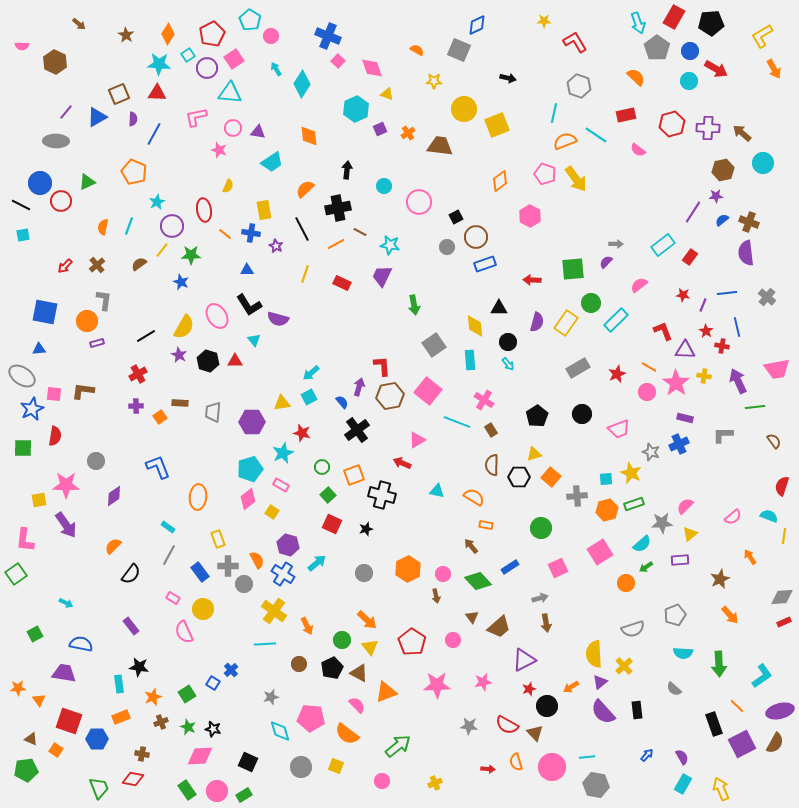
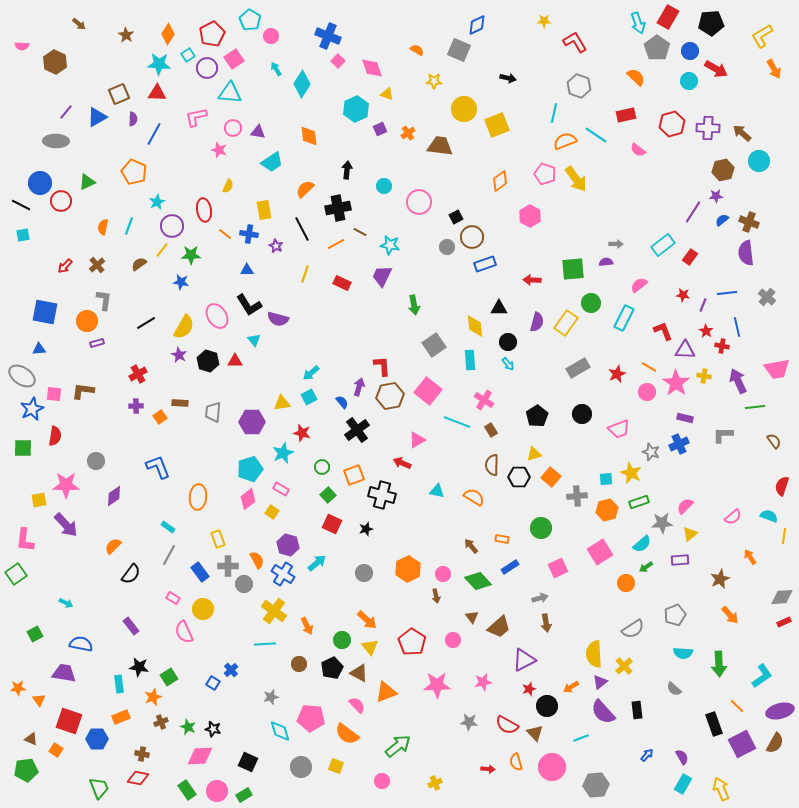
red rectangle at (674, 17): moved 6 px left
cyan circle at (763, 163): moved 4 px left, 2 px up
blue cross at (251, 233): moved 2 px left, 1 px down
brown circle at (476, 237): moved 4 px left
purple semicircle at (606, 262): rotated 40 degrees clockwise
blue star at (181, 282): rotated 14 degrees counterclockwise
cyan rectangle at (616, 320): moved 8 px right, 2 px up; rotated 20 degrees counterclockwise
black line at (146, 336): moved 13 px up
pink rectangle at (281, 485): moved 4 px down
green rectangle at (634, 504): moved 5 px right, 2 px up
purple arrow at (66, 525): rotated 8 degrees counterclockwise
orange rectangle at (486, 525): moved 16 px right, 14 px down
gray semicircle at (633, 629): rotated 15 degrees counterclockwise
green square at (187, 694): moved 18 px left, 17 px up
gray star at (469, 726): moved 4 px up
cyan line at (587, 757): moved 6 px left, 19 px up; rotated 14 degrees counterclockwise
red diamond at (133, 779): moved 5 px right, 1 px up
gray hexagon at (596, 785): rotated 15 degrees counterclockwise
